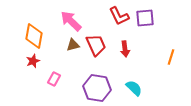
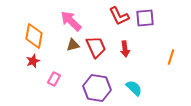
red trapezoid: moved 2 px down
